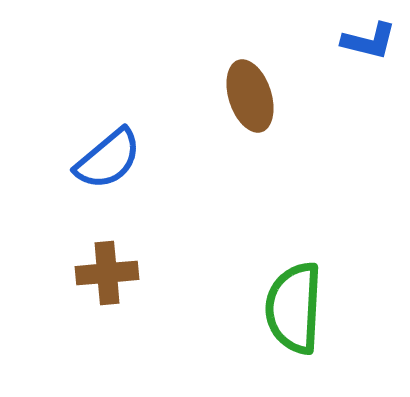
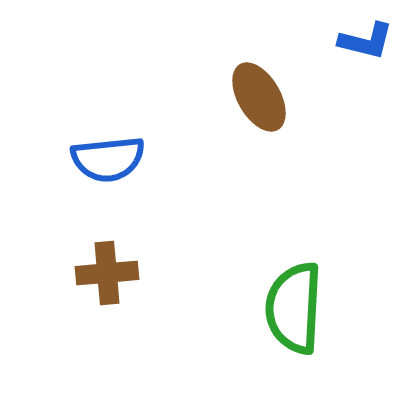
blue L-shape: moved 3 px left
brown ellipse: moved 9 px right, 1 px down; rotated 12 degrees counterclockwise
blue semicircle: rotated 34 degrees clockwise
